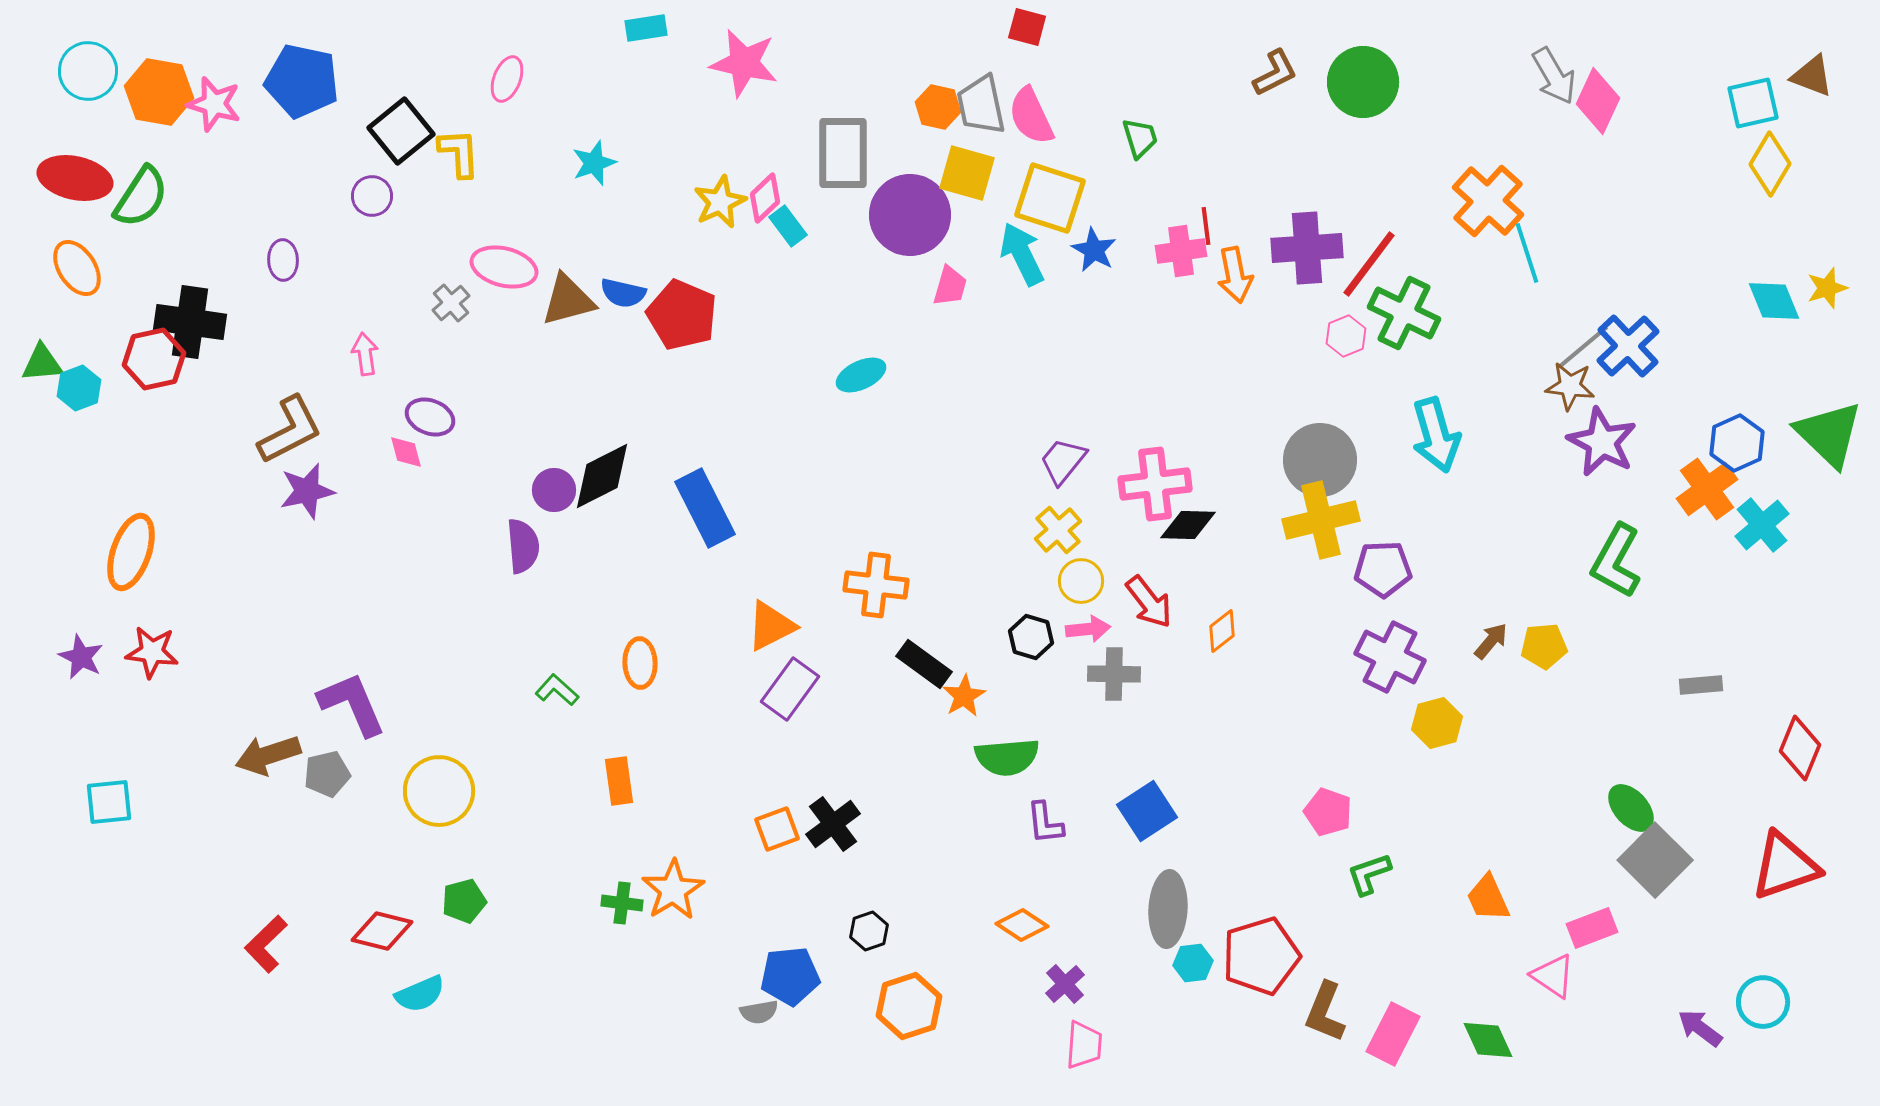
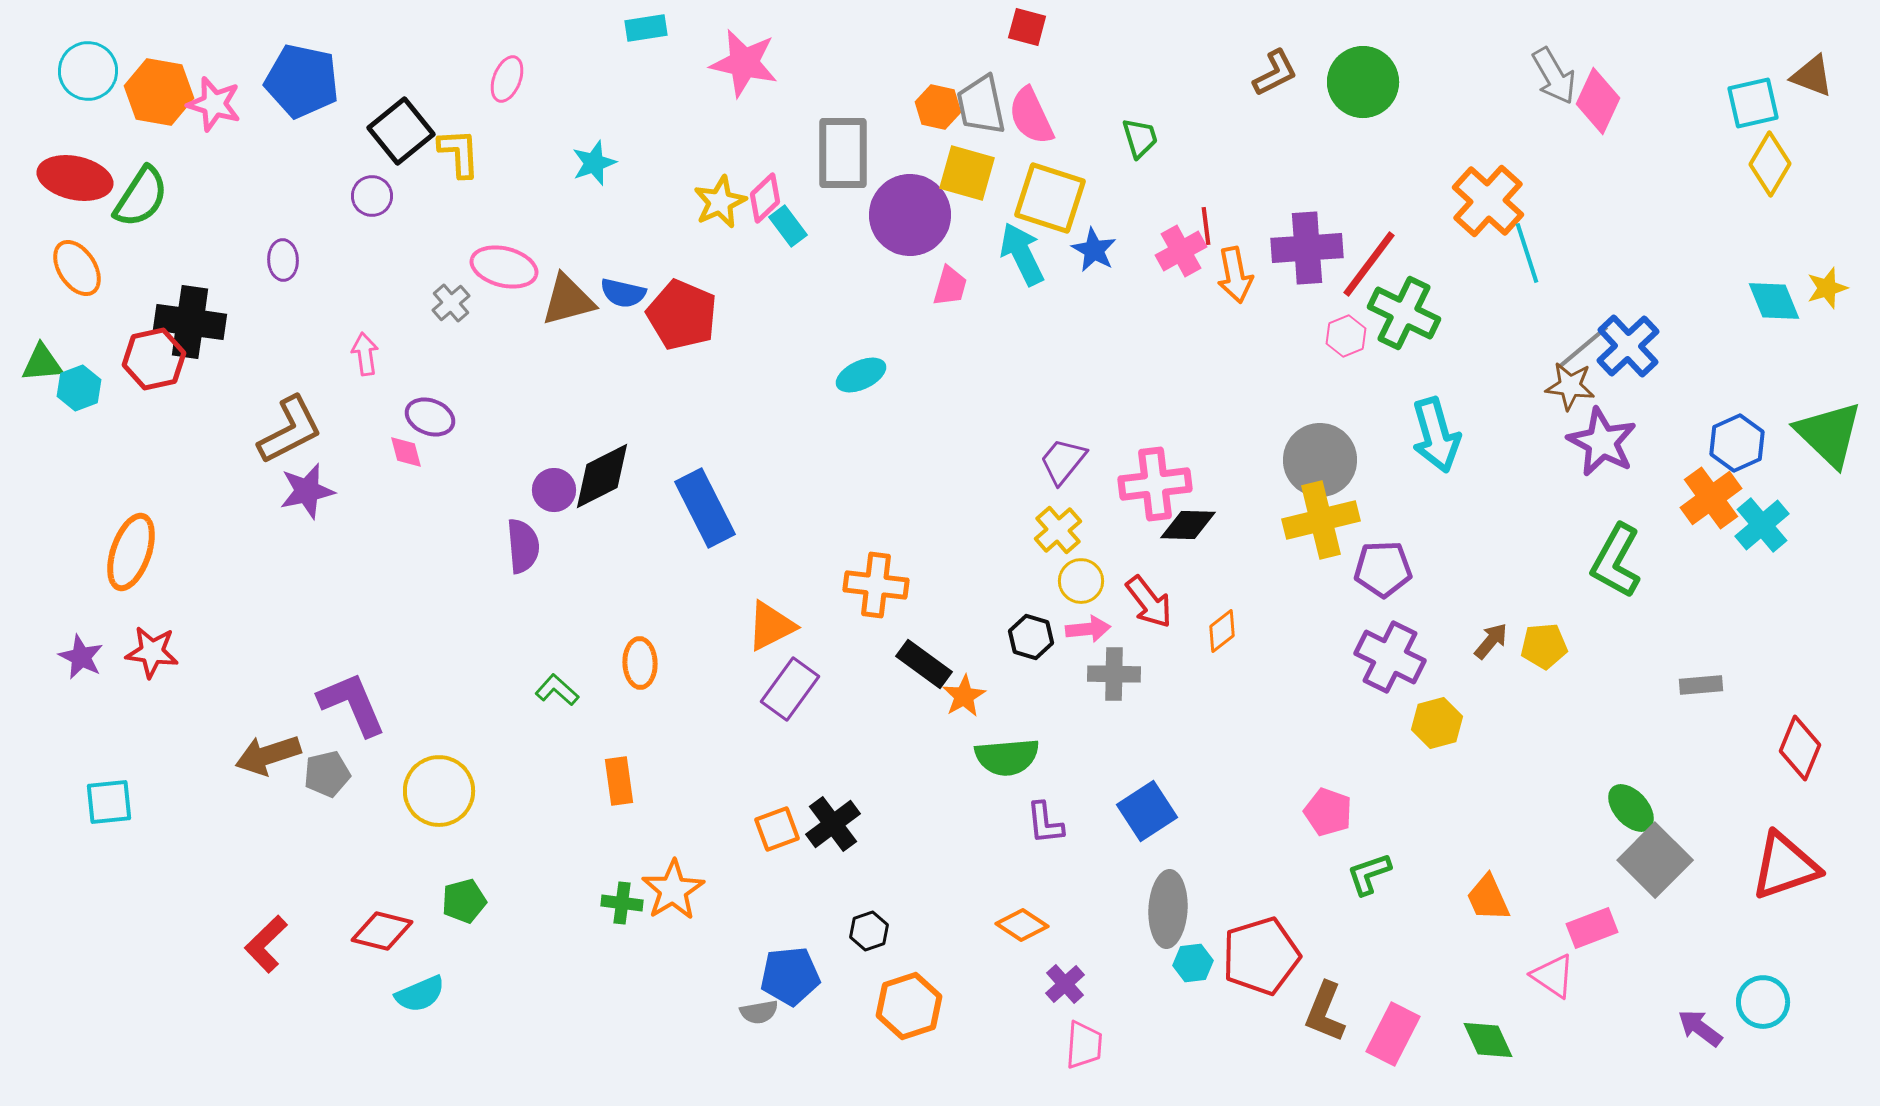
pink cross at (1181, 251): rotated 21 degrees counterclockwise
orange cross at (1707, 489): moved 4 px right, 9 px down
